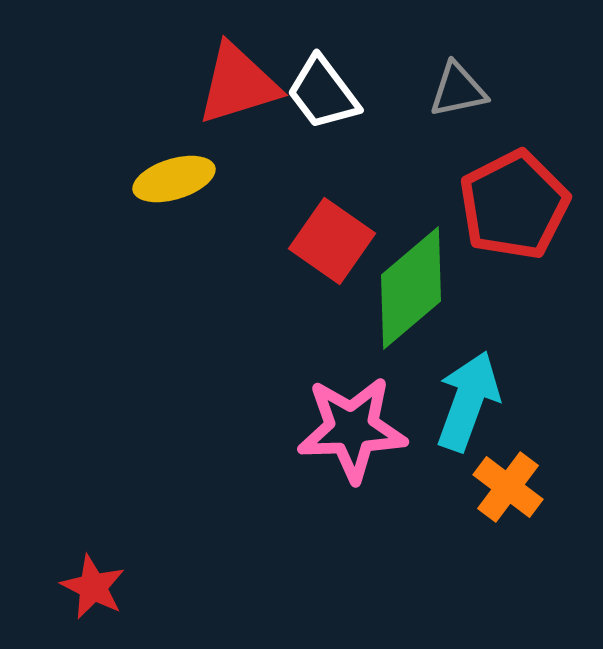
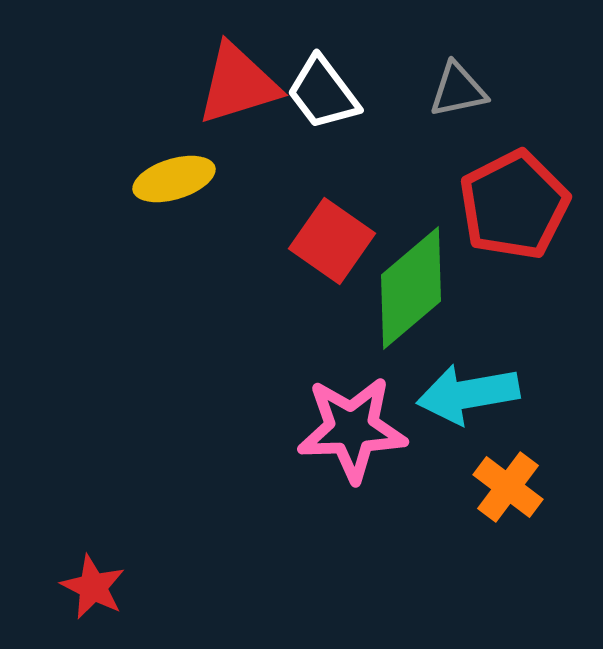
cyan arrow: moved 7 px up; rotated 120 degrees counterclockwise
